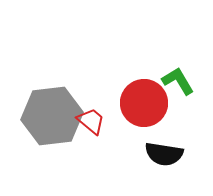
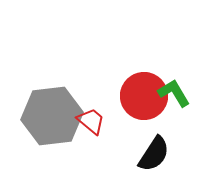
green L-shape: moved 4 px left, 12 px down
red circle: moved 7 px up
black semicircle: moved 10 px left; rotated 66 degrees counterclockwise
